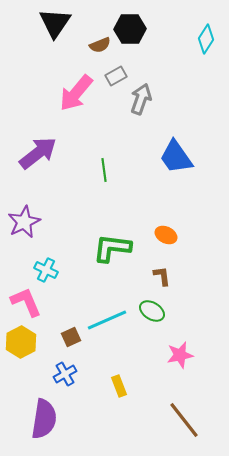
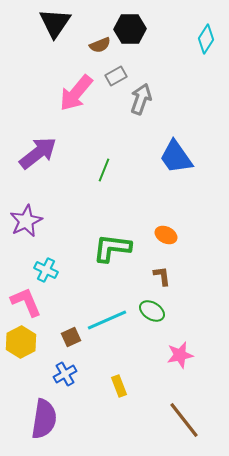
green line: rotated 30 degrees clockwise
purple star: moved 2 px right, 1 px up
